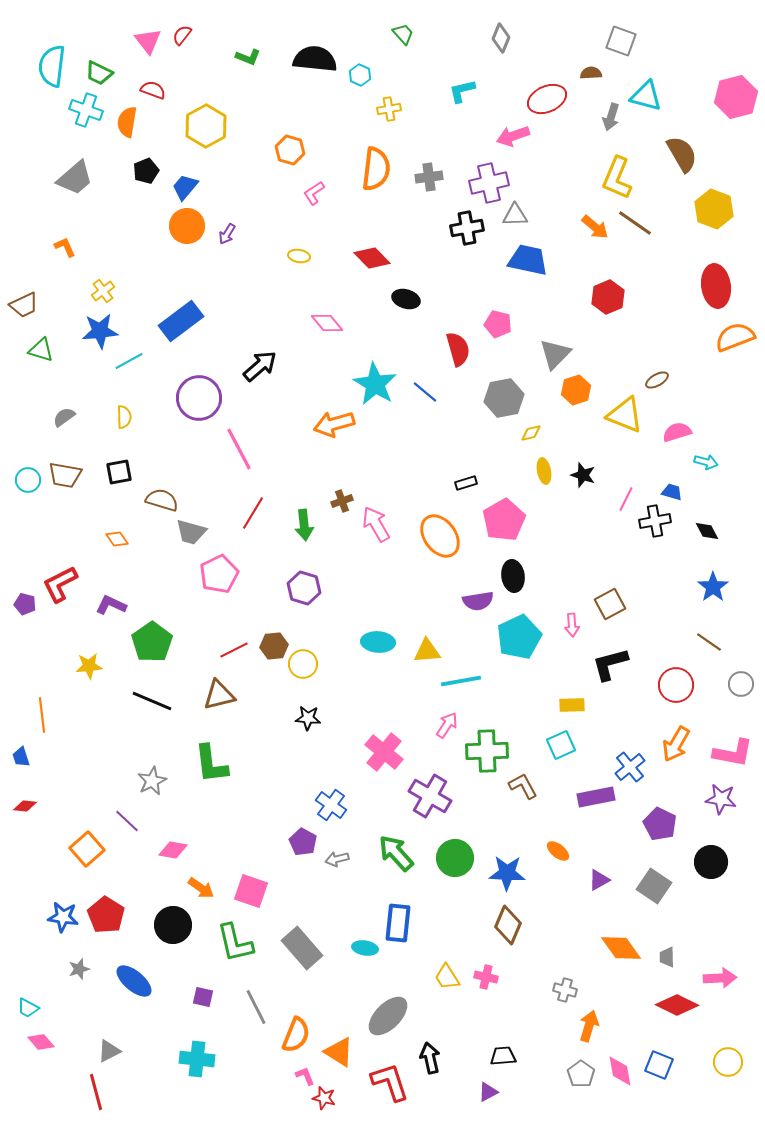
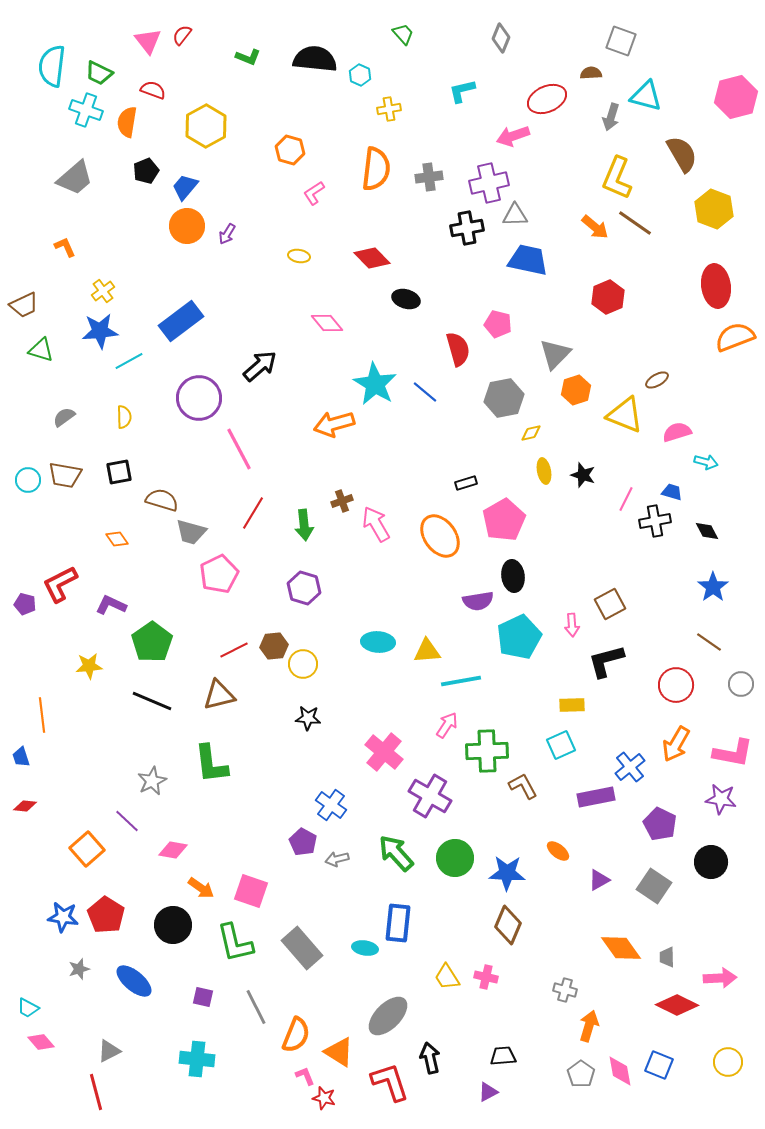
black L-shape at (610, 664): moved 4 px left, 3 px up
